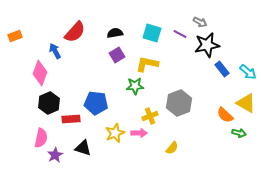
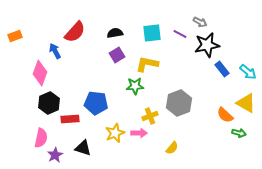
cyan square: rotated 24 degrees counterclockwise
red rectangle: moved 1 px left
